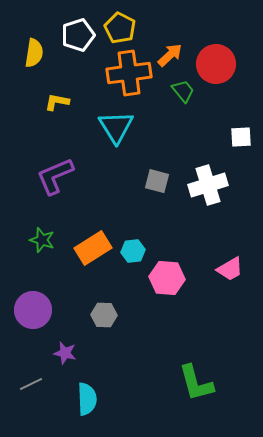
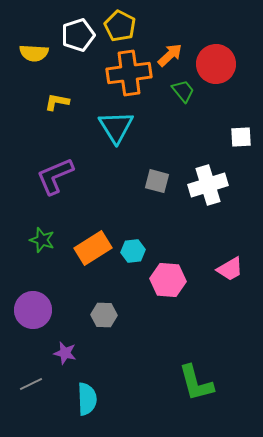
yellow pentagon: moved 2 px up
yellow semicircle: rotated 84 degrees clockwise
pink hexagon: moved 1 px right, 2 px down
